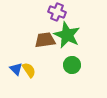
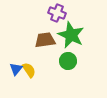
purple cross: moved 1 px down
green star: moved 4 px right
green circle: moved 4 px left, 4 px up
blue triangle: rotated 24 degrees clockwise
